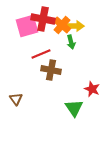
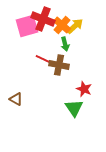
red cross: rotated 10 degrees clockwise
yellow arrow: rotated 42 degrees counterclockwise
green arrow: moved 6 px left, 2 px down
red line: moved 4 px right, 6 px down; rotated 48 degrees clockwise
brown cross: moved 8 px right, 5 px up
red star: moved 8 px left
brown triangle: rotated 24 degrees counterclockwise
